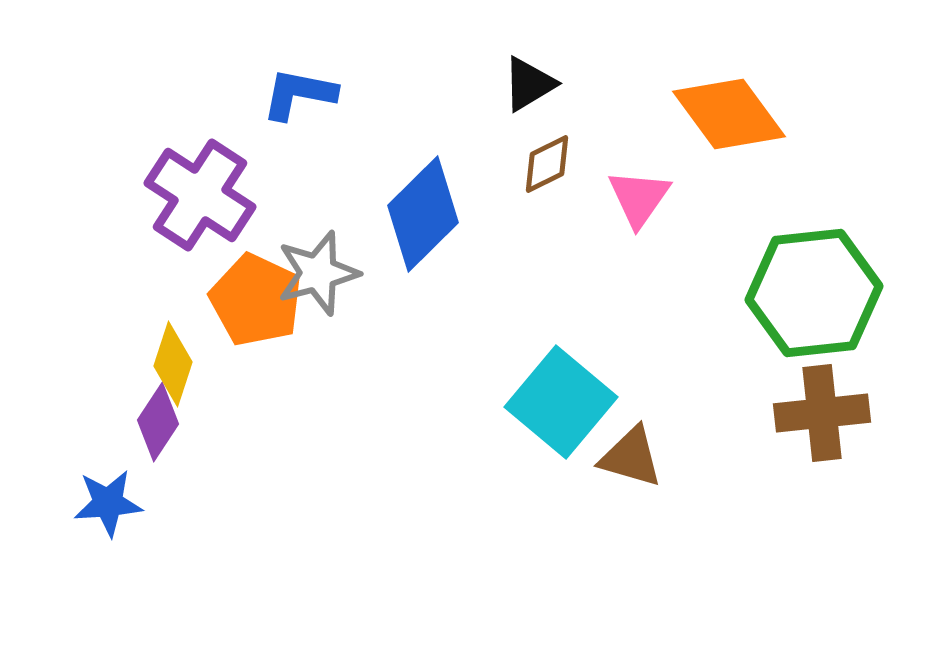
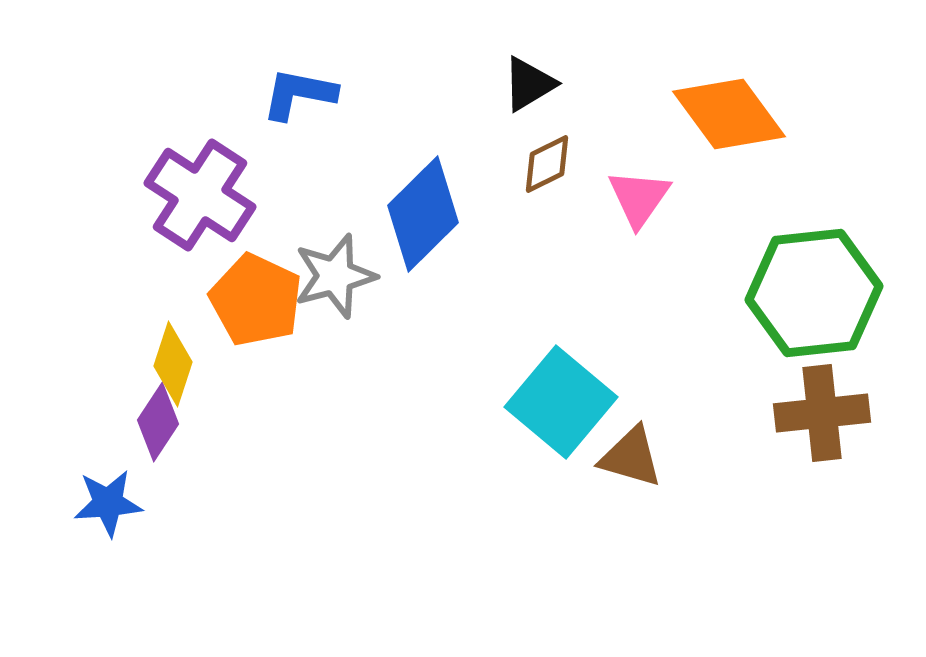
gray star: moved 17 px right, 3 px down
